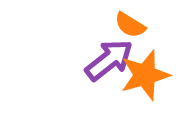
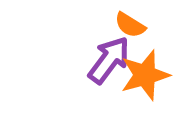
purple arrow: rotated 15 degrees counterclockwise
